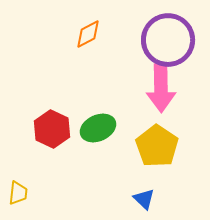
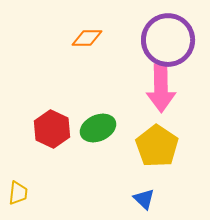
orange diamond: moved 1 px left, 4 px down; rotated 28 degrees clockwise
